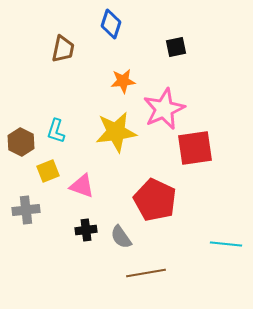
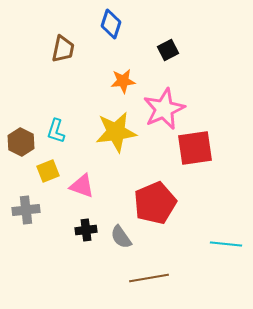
black square: moved 8 px left, 3 px down; rotated 15 degrees counterclockwise
red pentagon: moved 3 px down; rotated 24 degrees clockwise
brown line: moved 3 px right, 5 px down
